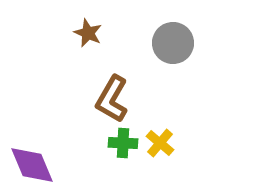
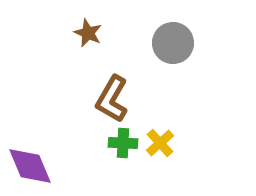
yellow cross: rotated 8 degrees clockwise
purple diamond: moved 2 px left, 1 px down
